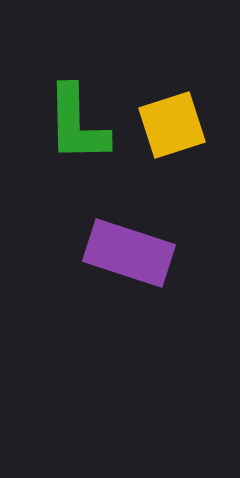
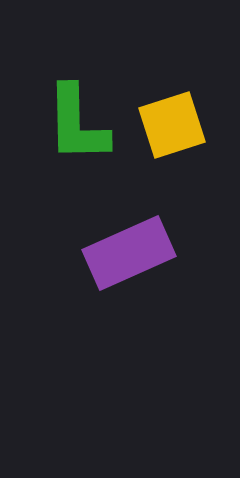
purple rectangle: rotated 42 degrees counterclockwise
